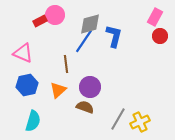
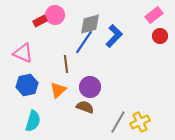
pink rectangle: moved 1 px left, 2 px up; rotated 24 degrees clockwise
blue L-shape: rotated 30 degrees clockwise
blue line: moved 1 px down
gray line: moved 3 px down
